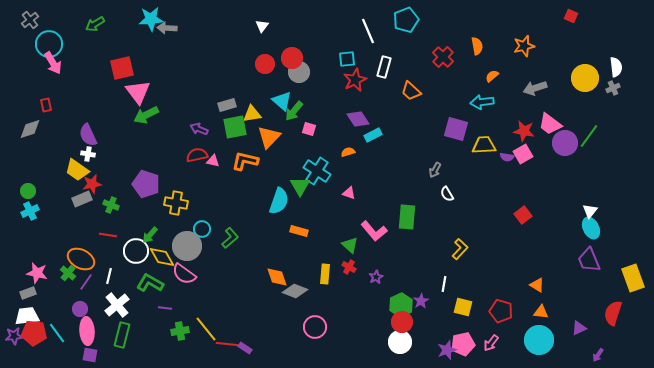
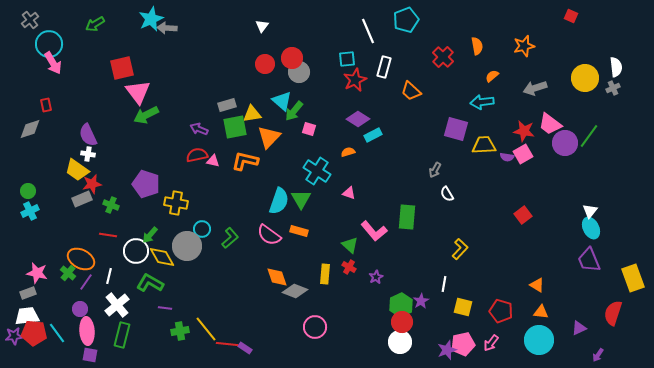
cyan star at (151, 19): rotated 20 degrees counterclockwise
purple diamond at (358, 119): rotated 25 degrees counterclockwise
green triangle at (300, 186): moved 1 px right, 13 px down
pink semicircle at (184, 274): moved 85 px right, 39 px up
